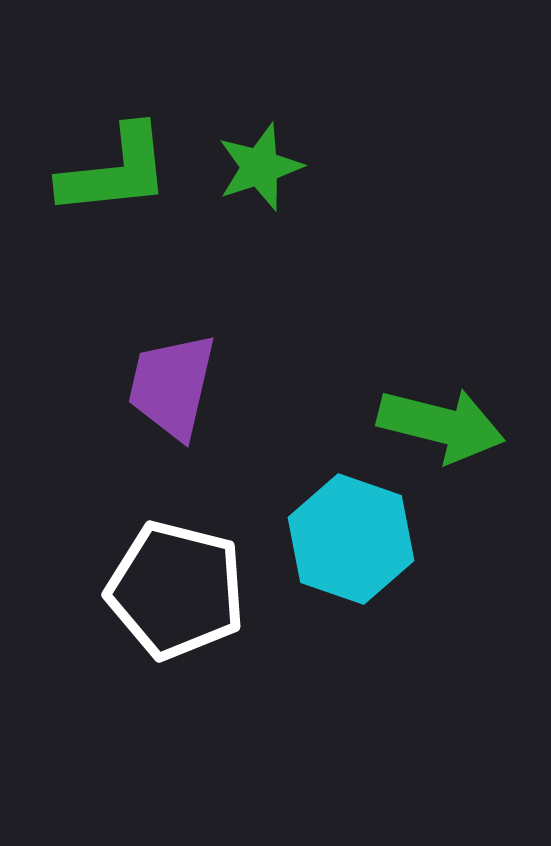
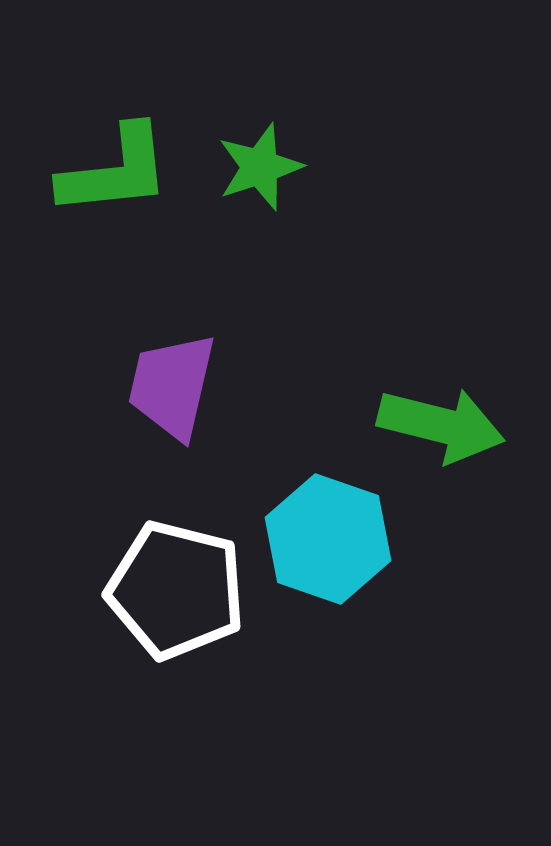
cyan hexagon: moved 23 px left
